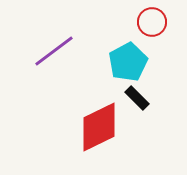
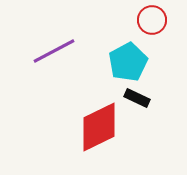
red circle: moved 2 px up
purple line: rotated 9 degrees clockwise
black rectangle: rotated 20 degrees counterclockwise
